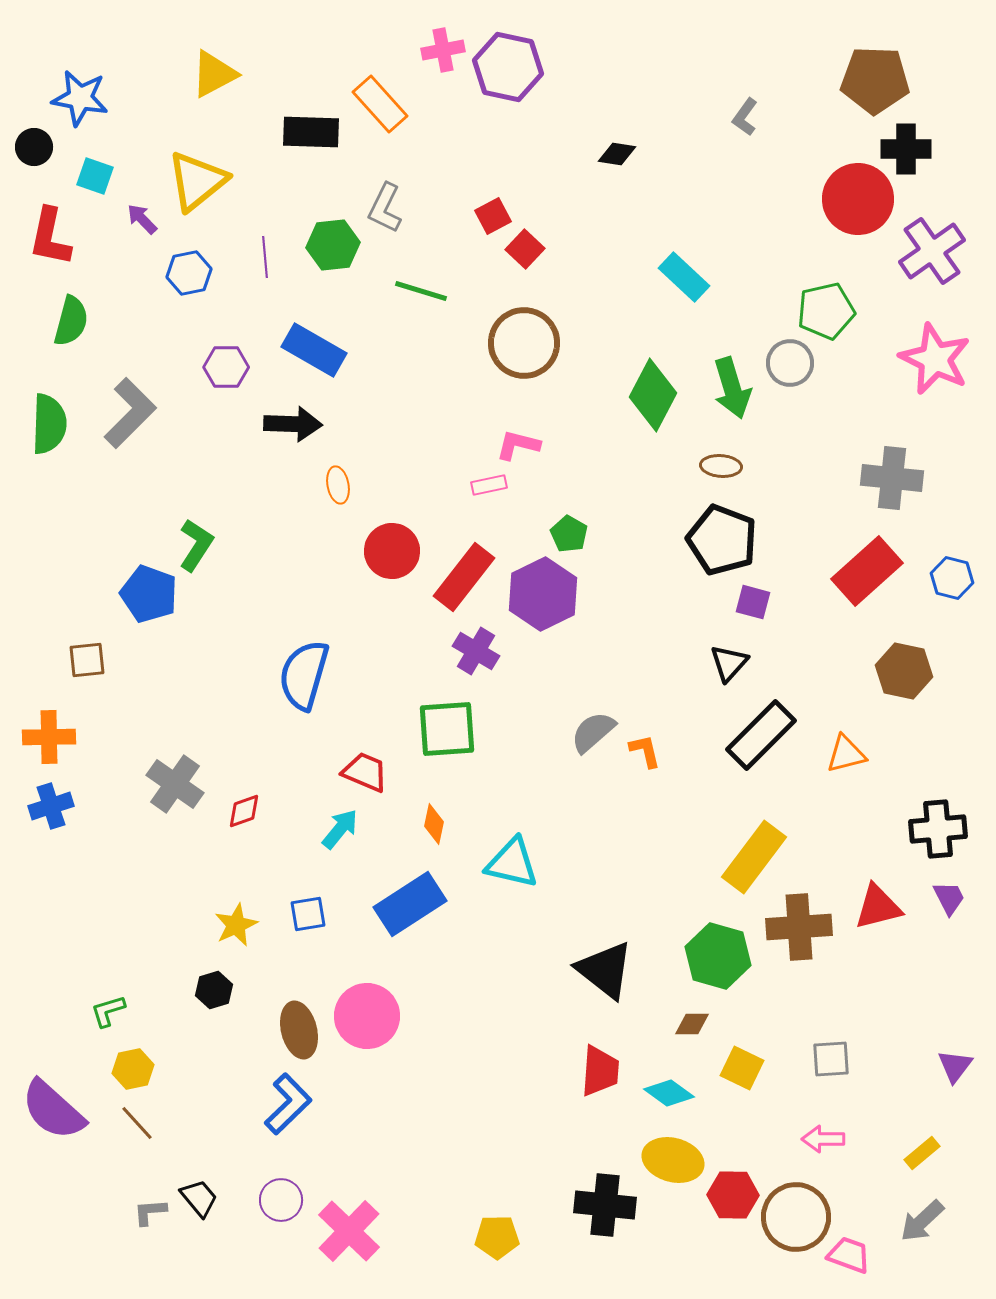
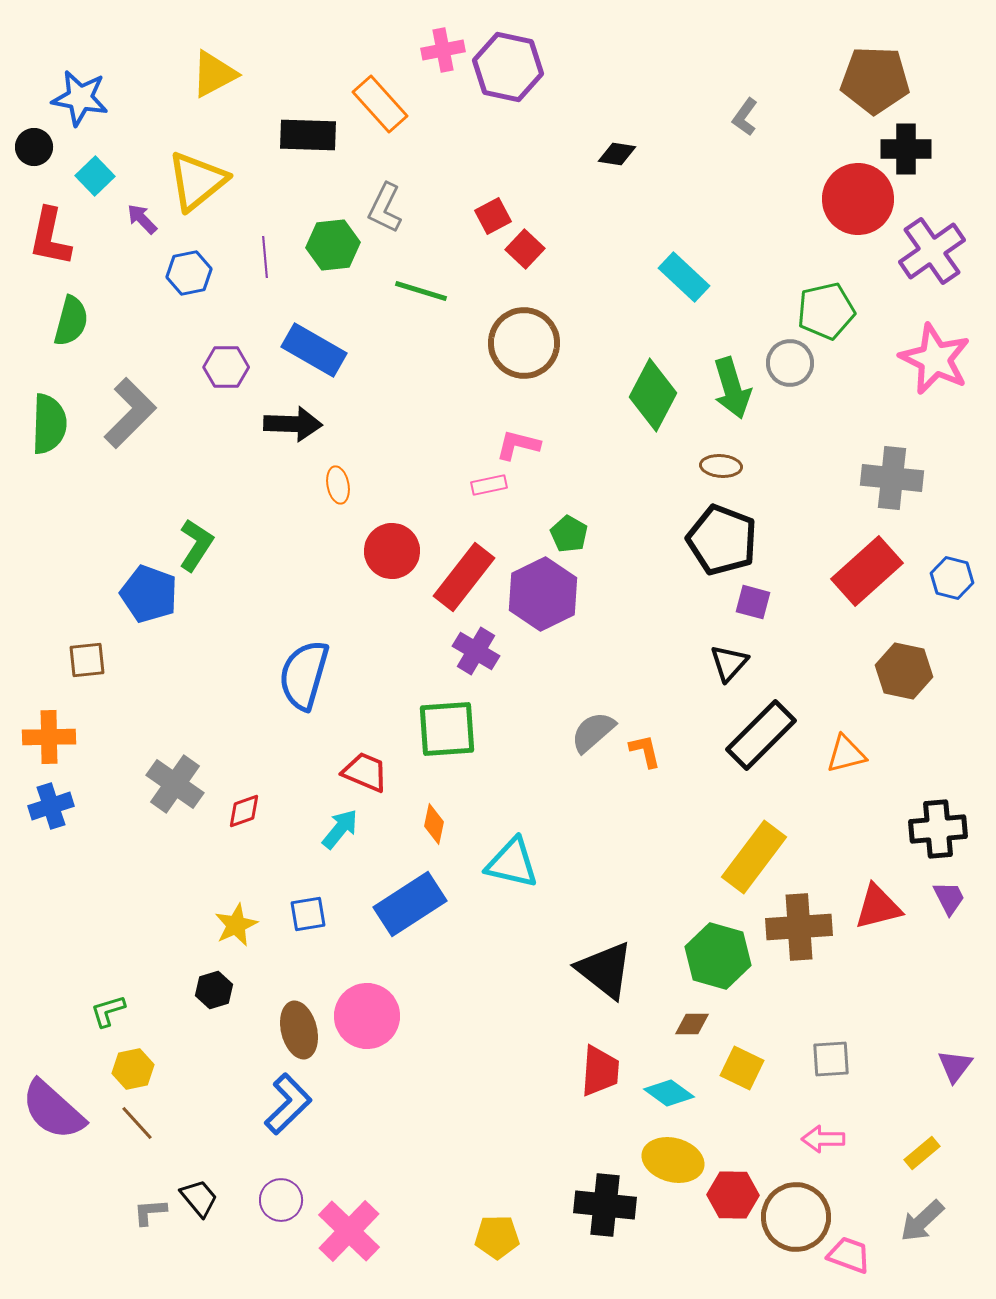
black rectangle at (311, 132): moved 3 px left, 3 px down
cyan square at (95, 176): rotated 27 degrees clockwise
